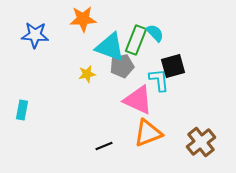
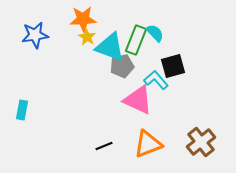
blue star: rotated 12 degrees counterclockwise
yellow star: moved 37 px up; rotated 30 degrees counterclockwise
cyan L-shape: moved 3 px left; rotated 35 degrees counterclockwise
orange triangle: moved 11 px down
